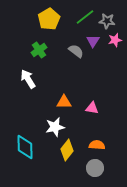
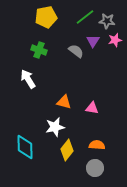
yellow pentagon: moved 3 px left, 2 px up; rotated 20 degrees clockwise
green cross: rotated 35 degrees counterclockwise
orange triangle: rotated 14 degrees clockwise
